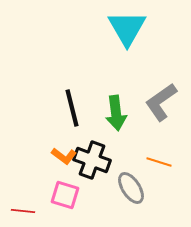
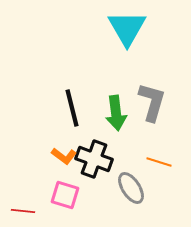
gray L-shape: moved 9 px left; rotated 141 degrees clockwise
black cross: moved 2 px right, 1 px up
